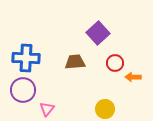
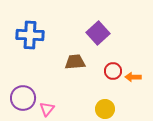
blue cross: moved 4 px right, 23 px up
red circle: moved 2 px left, 8 px down
purple circle: moved 8 px down
